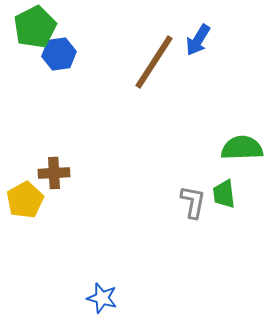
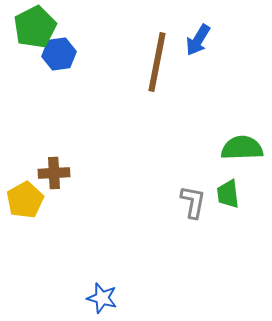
brown line: moved 3 px right; rotated 22 degrees counterclockwise
green trapezoid: moved 4 px right
